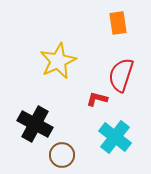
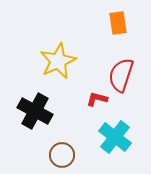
black cross: moved 13 px up
